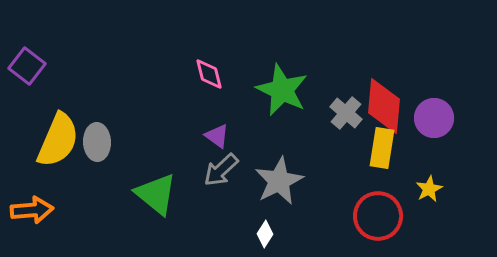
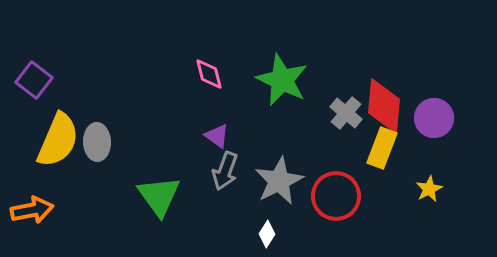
purple square: moved 7 px right, 14 px down
green star: moved 10 px up
yellow rectangle: rotated 12 degrees clockwise
gray arrow: moved 4 px right, 1 px down; rotated 27 degrees counterclockwise
green triangle: moved 3 px right, 2 px down; rotated 15 degrees clockwise
orange arrow: rotated 6 degrees counterclockwise
red circle: moved 42 px left, 20 px up
white diamond: moved 2 px right
